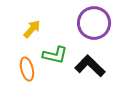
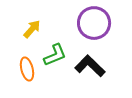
green L-shape: rotated 35 degrees counterclockwise
